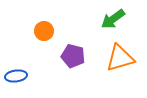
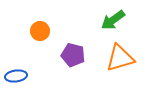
green arrow: moved 1 px down
orange circle: moved 4 px left
purple pentagon: moved 1 px up
